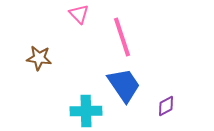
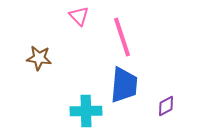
pink triangle: moved 2 px down
blue trapezoid: rotated 39 degrees clockwise
